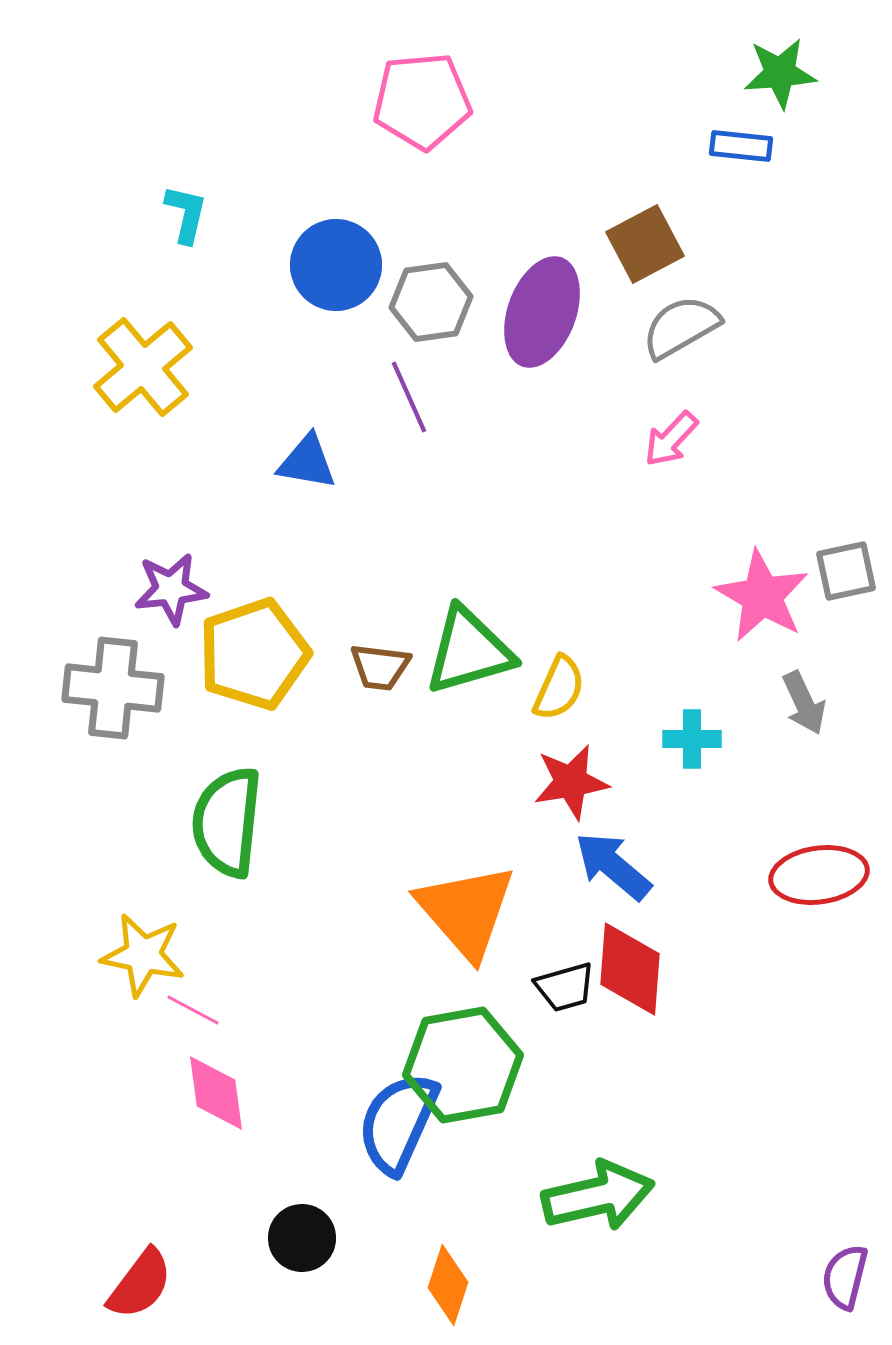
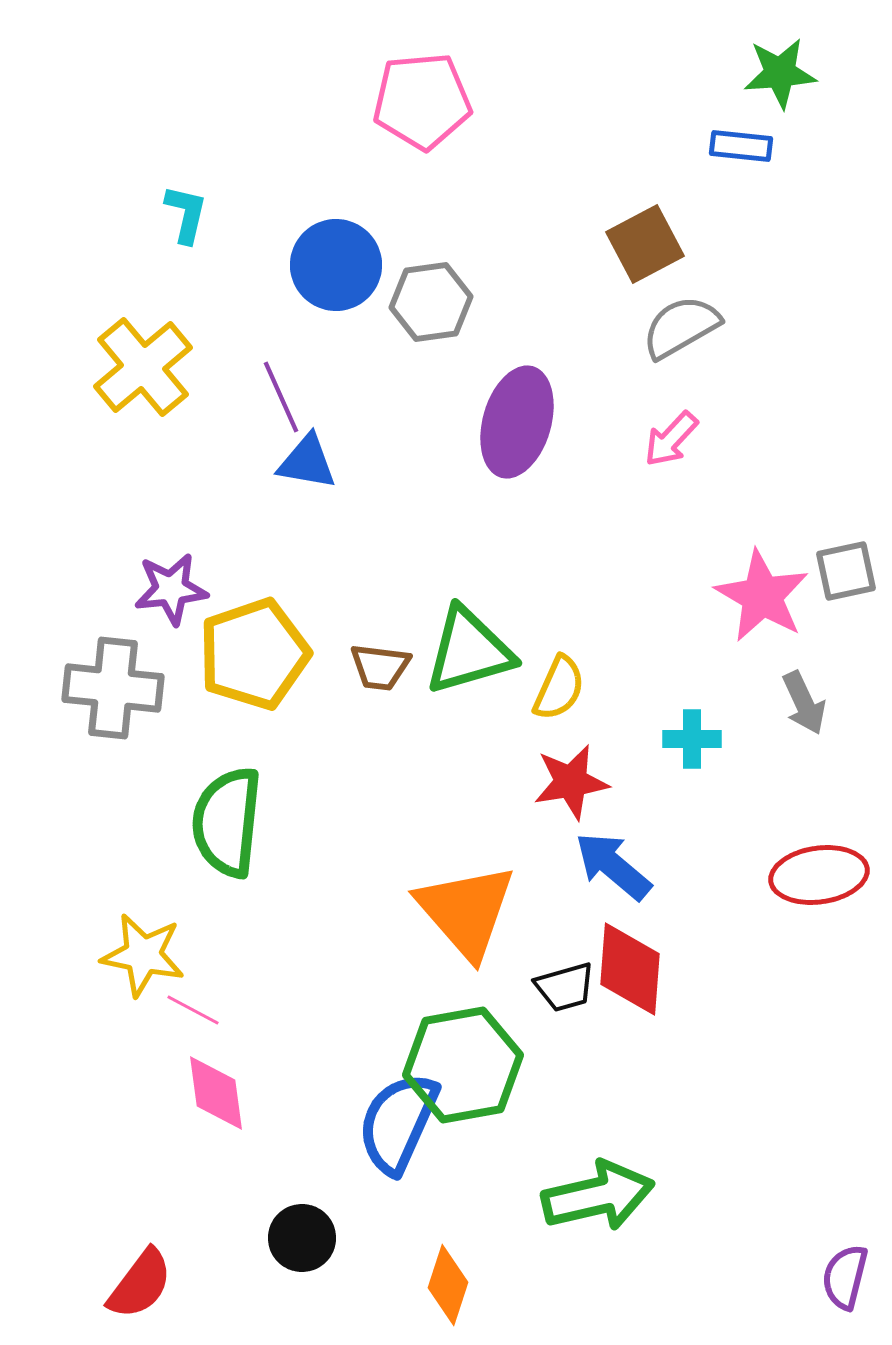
purple ellipse: moved 25 px left, 110 px down; rotated 4 degrees counterclockwise
purple line: moved 128 px left
